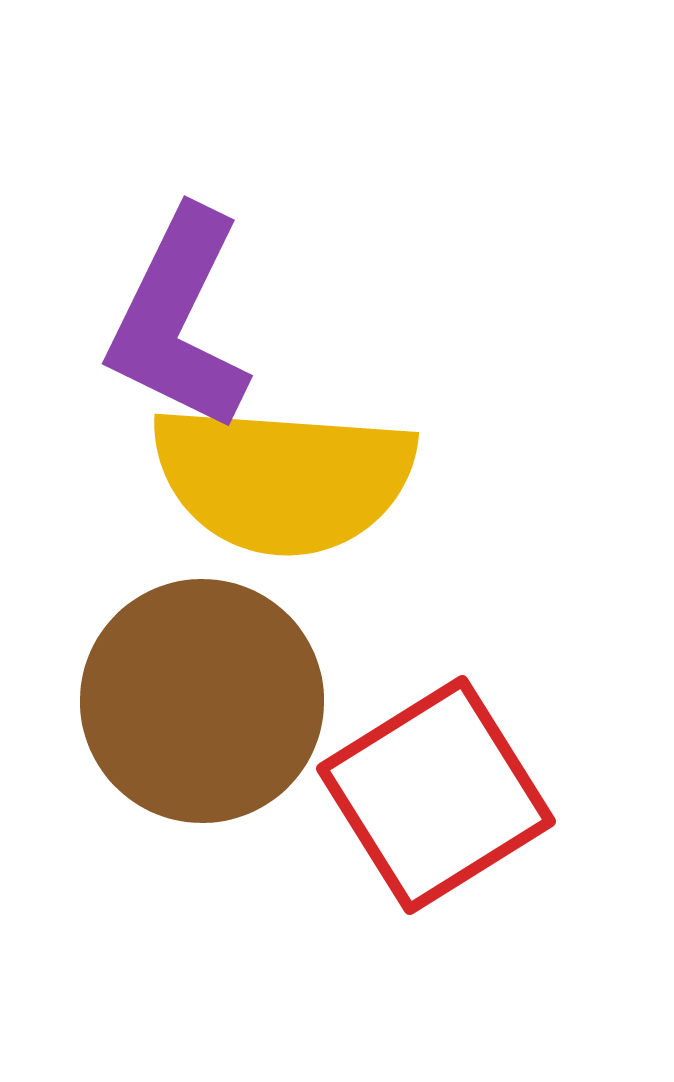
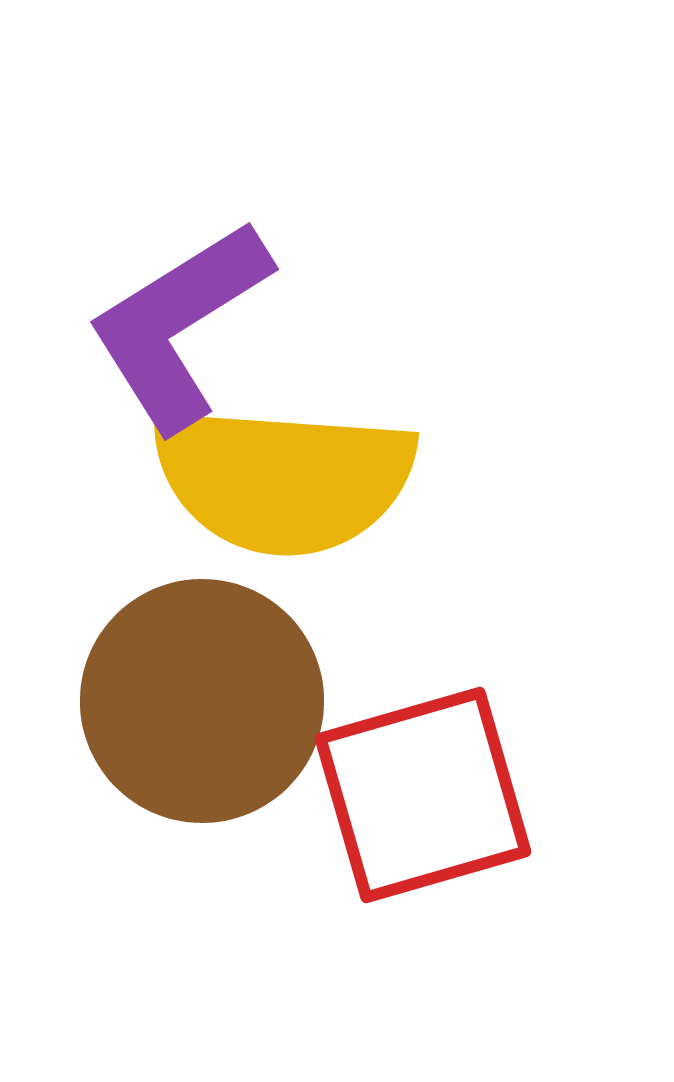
purple L-shape: moved 5 px down; rotated 32 degrees clockwise
red square: moved 13 px left; rotated 16 degrees clockwise
